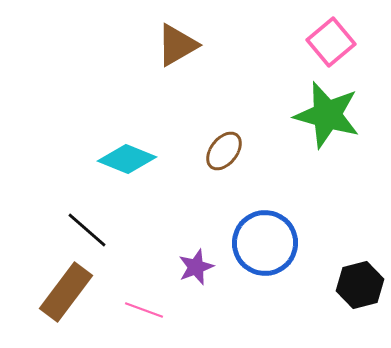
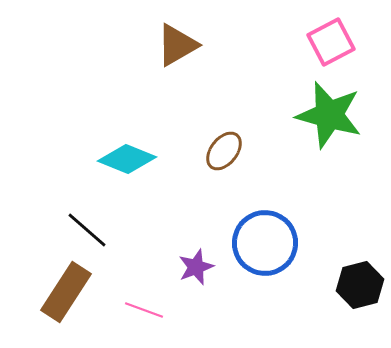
pink square: rotated 12 degrees clockwise
green star: moved 2 px right
brown rectangle: rotated 4 degrees counterclockwise
